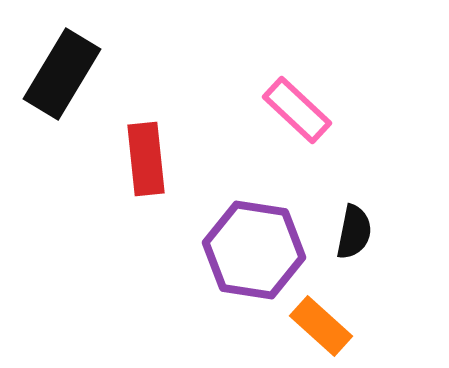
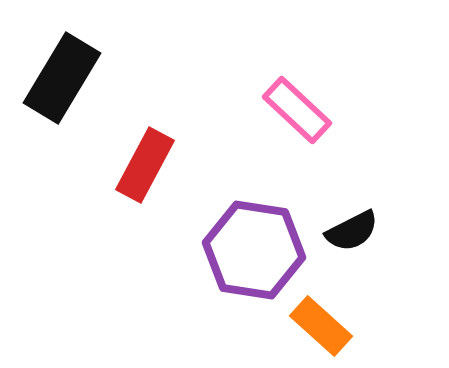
black rectangle: moved 4 px down
red rectangle: moved 1 px left, 6 px down; rotated 34 degrees clockwise
black semicircle: moved 2 px left, 1 px up; rotated 52 degrees clockwise
